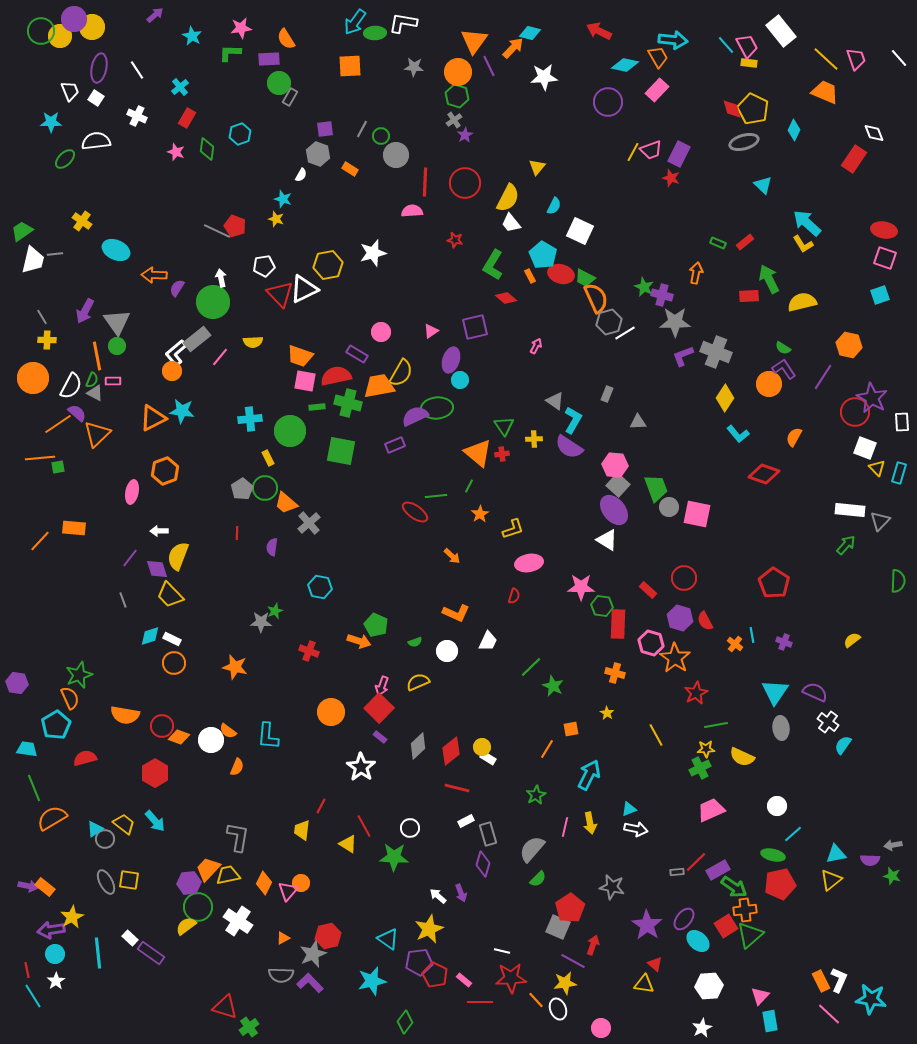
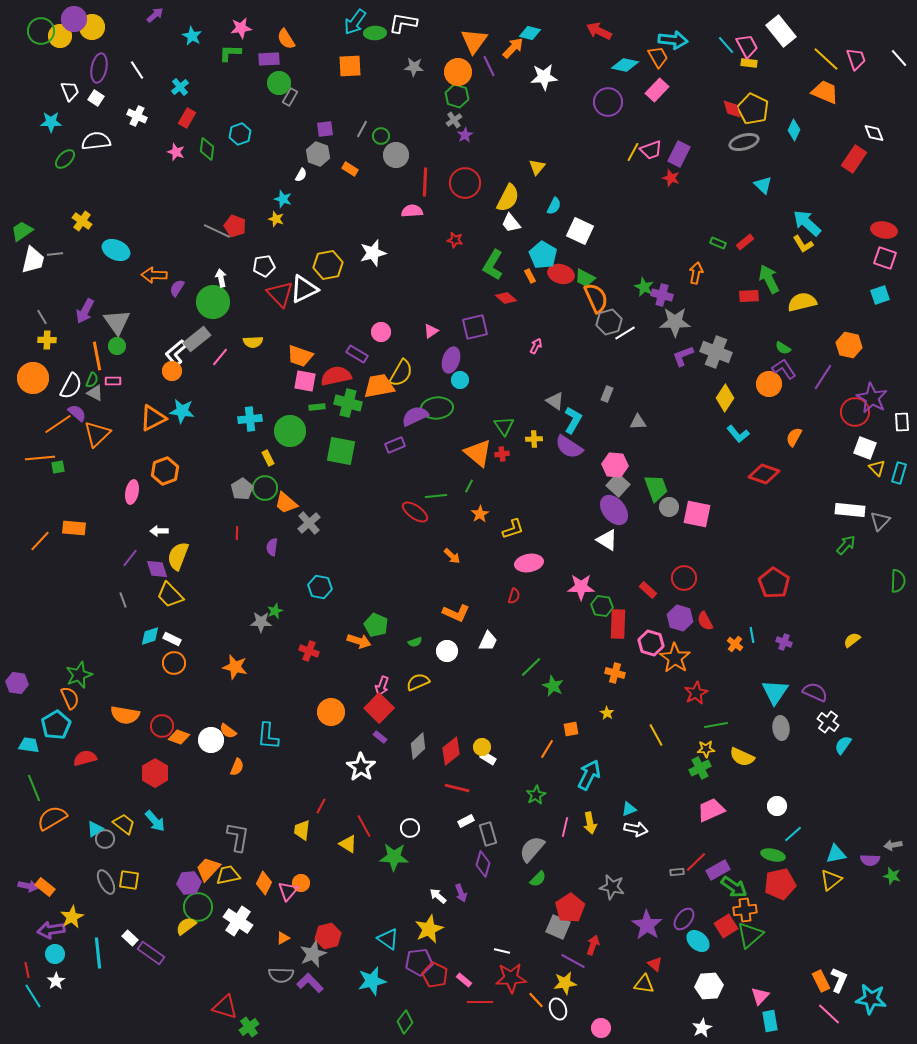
cyan trapezoid at (27, 749): moved 2 px right, 4 px up
